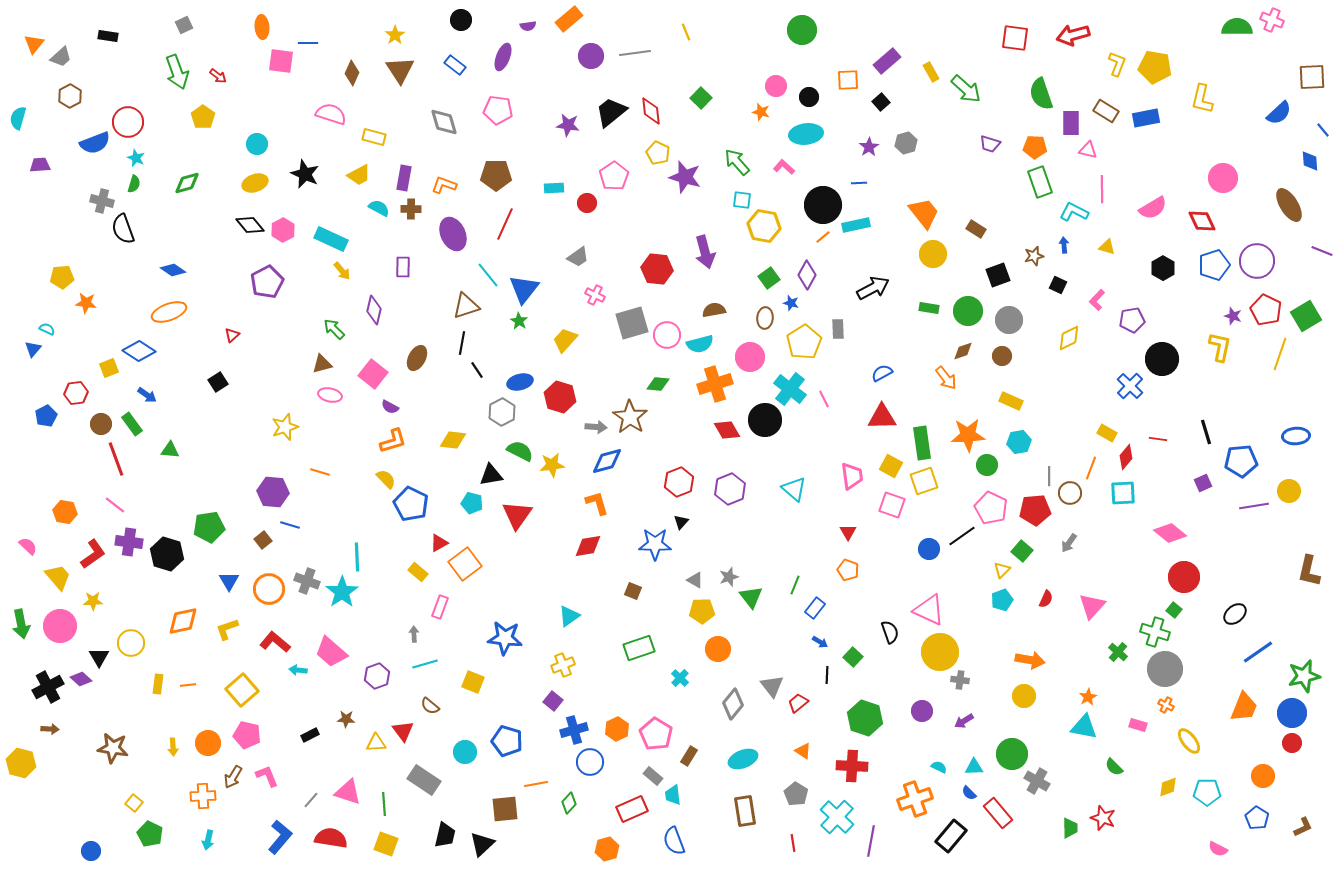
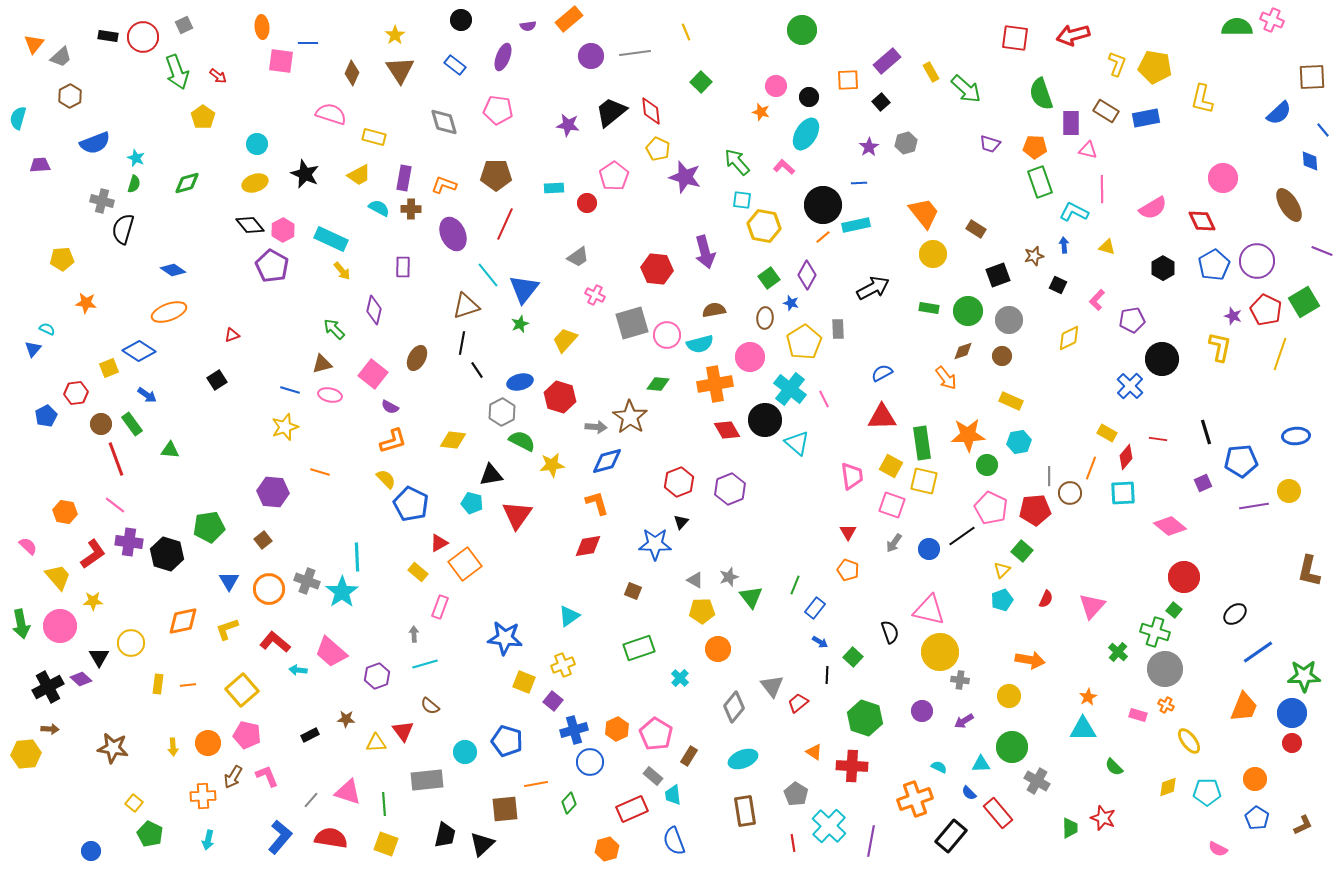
green square at (701, 98): moved 16 px up
red circle at (128, 122): moved 15 px right, 85 px up
cyan ellipse at (806, 134): rotated 52 degrees counterclockwise
yellow pentagon at (658, 153): moved 4 px up
black semicircle at (123, 229): rotated 36 degrees clockwise
blue pentagon at (1214, 265): rotated 12 degrees counterclockwise
yellow pentagon at (62, 277): moved 18 px up
purple pentagon at (267, 282): moved 5 px right, 16 px up; rotated 16 degrees counterclockwise
green square at (1306, 316): moved 2 px left, 14 px up
green star at (519, 321): moved 1 px right, 3 px down; rotated 18 degrees clockwise
red triangle at (232, 335): rotated 21 degrees clockwise
black square at (218, 382): moved 1 px left, 2 px up
orange cross at (715, 384): rotated 8 degrees clockwise
green semicircle at (520, 451): moved 2 px right, 10 px up
yellow square at (924, 481): rotated 32 degrees clockwise
cyan triangle at (794, 489): moved 3 px right, 46 px up
blue line at (290, 525): moved 135 px up
pink diamond at (1170, 533): moved 7 px up
gray arrow at (1069, 543): moved 175 px left
pink triangle at (929, 610): rotated 12 degrees counterclockwise
green star at (1304, 676): rotated 12 degrees clockwise
yellow square at (473, 682): moved 51 px right
yellow circle at (1024, 696): moved 15 px left
gray diamond at (733, 704): moved 1 px right, 3 px down
pink rectangle at (1138, 725): moved 10 px up
cyan triangle at (1084, 727): moved 1 px left, 2 px down; rotated 12 degrees counterclockwise
orange triangle at (803, 751): moved 11 px right, 1 px down
green circle at (1012, 754): moved 7 px up
yellow hexagon at (21, 763): moved 5 px right, 9 px up; rotated 20 degrees counterclockwise
cyan triangle at (974, 767): moved 7 px right, 3 px up
orange circle at (1263, 776): moved 8 px left, 3 px down
gray rectangle at (424, 780): moved 3 px right; rotated 40 degrees counterclockwise
cyan cross at (837, 817): moved 8 px left, 9 px down
brown L-shape at (1303, 827): moved 2 px up
